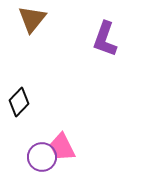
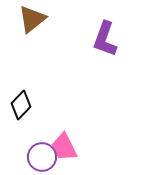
brown triangle: rotated 12 degrees clockwise
black diamond: moved 2 px right, 3 px down
pink trapezoid: moved 2 px right
